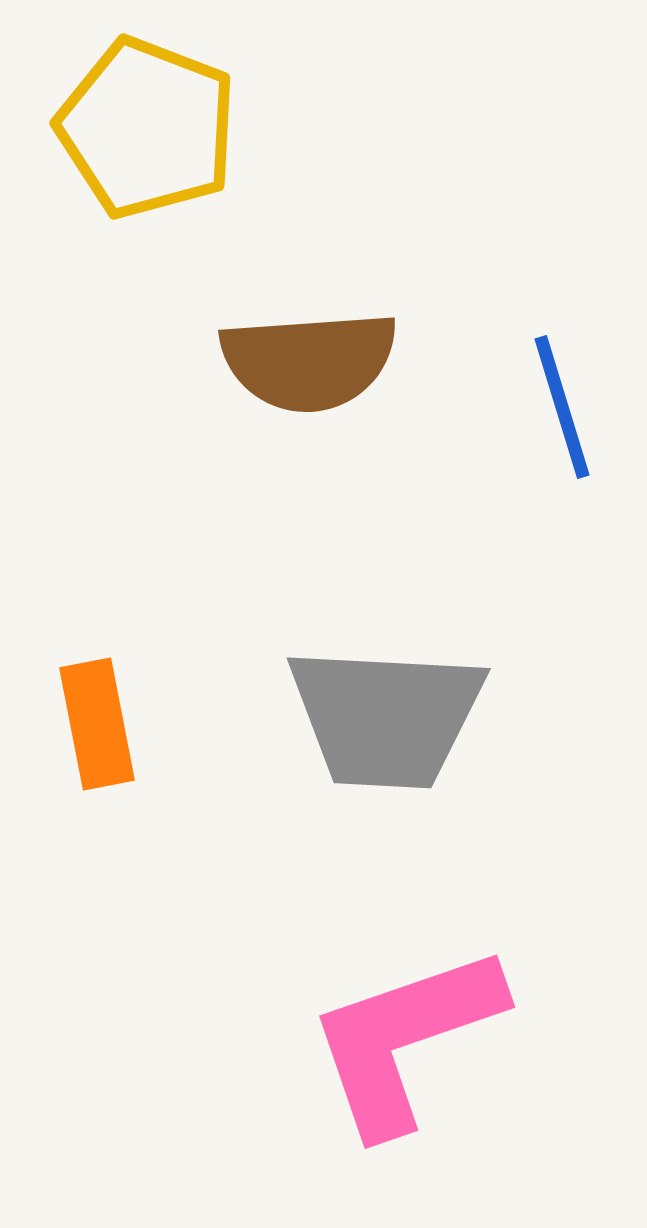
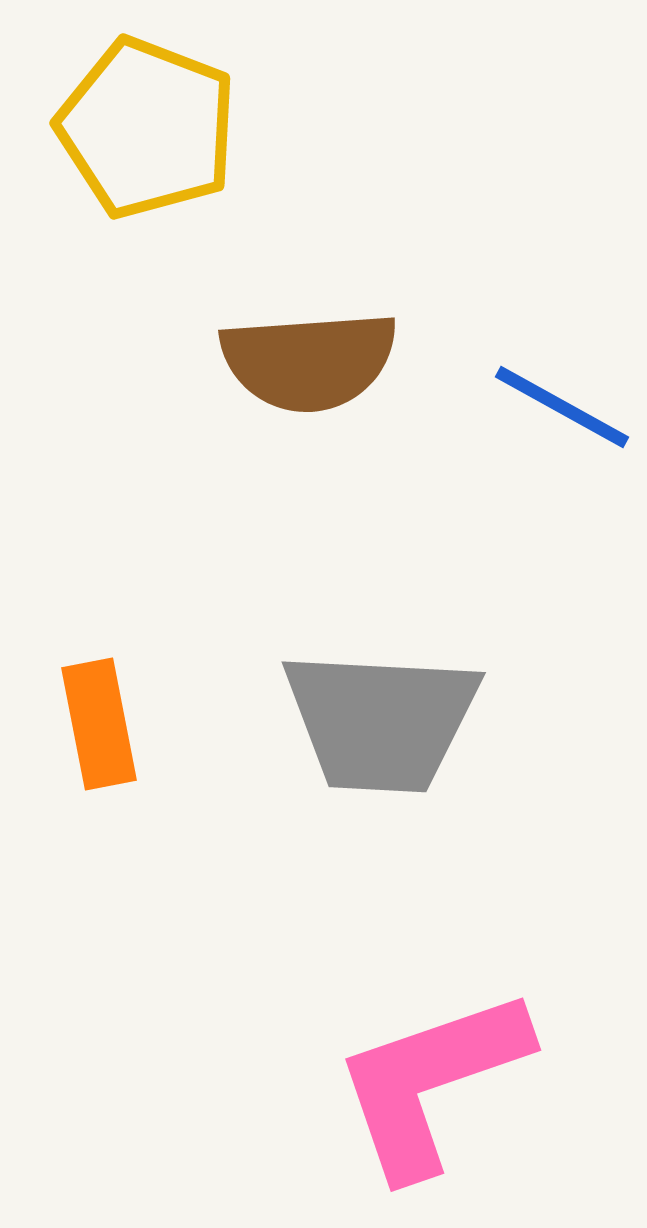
blue line: rotated 44 degrees counterclockwise
gray trapezoid: moved 5 px left, 4 px down
orange rectangle: moved 2 px right
pink L-shape: moved 26 px right, 43 px down
